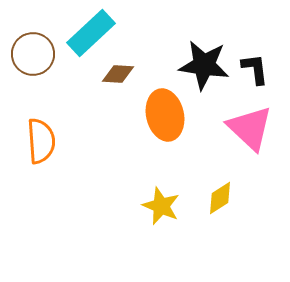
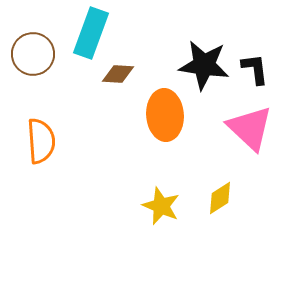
cyan rectangle: rotated 27 degrees counterclockwise
orange ellipse: rotated 9 degrees clockwise
